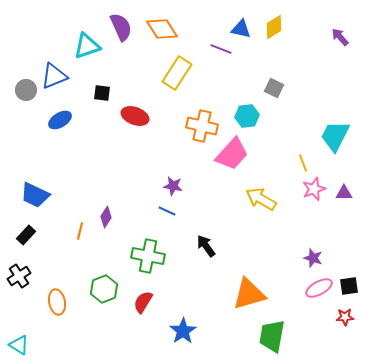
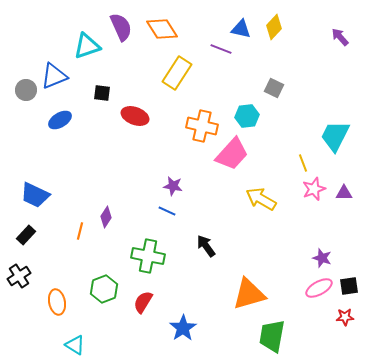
yellow diamond at (274, 27): rotated 15 degrees counterclockwise
purple star at (313, 258): moved 9 px right
blue star at (183, 331): moved 3 px up
cyan triangle at (19, 345): moved 56 px right
